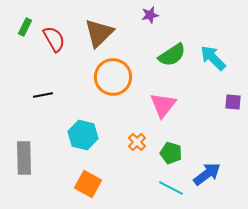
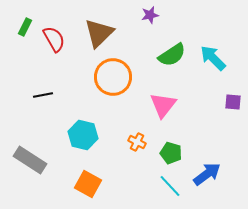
orange cross: rotated 18 degrees counterclockwise
gray rectangle: moved 6 px right, 2 px down; rotated 56 degrees counterclockwise
cyan line: moved 1 px left, 2 px up; rotated 20 degrees clockwise
